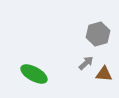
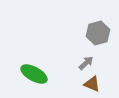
gray hexagon: moved 1 px up
brown triangle: moved 12 px left, 10 px down; rotated 18 degrees clockwise
